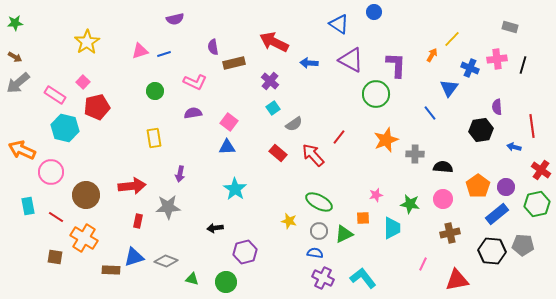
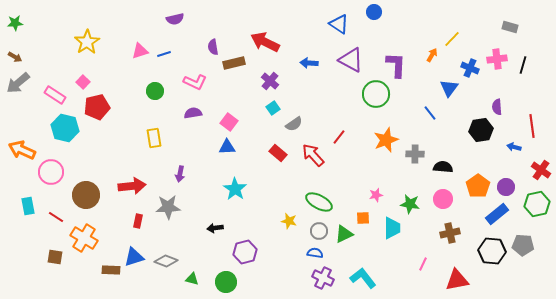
red arrow at (274, 42): moved 9 px left
